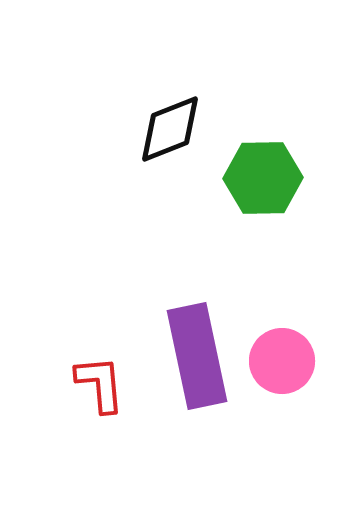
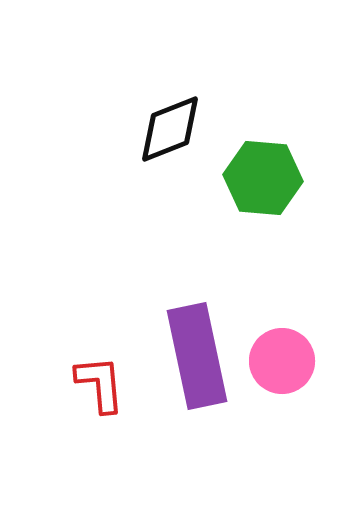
green hexagon: rotated 6 degrees clockwise
